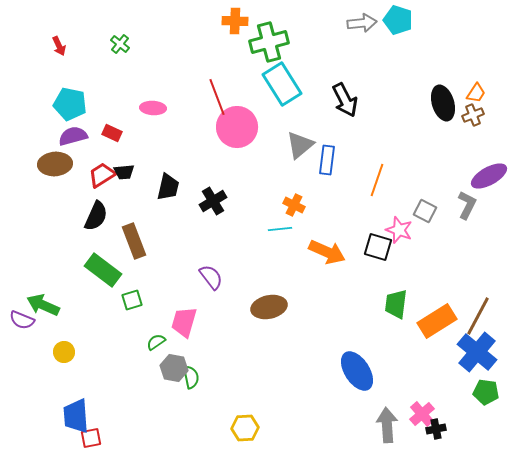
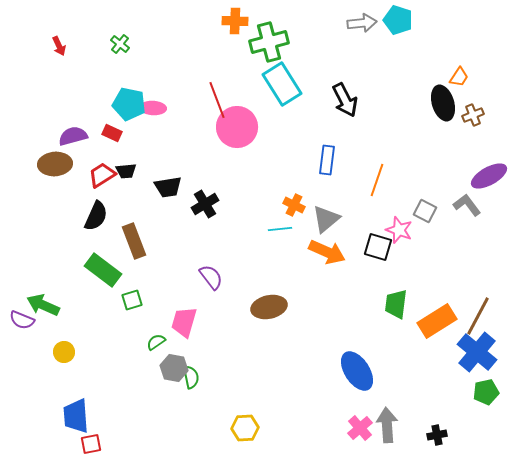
orange trapezoid at (476, 93): moved 17 px left, 16 px up
red line at (217, 97): moved 3 px down
cyan pentagon at (70, 104): moved 59 px right
gray triangle at (300, 145): moved 26 px right, 74 px down
black trapezoid at (124, 172): moved 2 px right, 1 px up
black trapezoid at (168, 187): rotated 68 degrees clockwise
black cross at (213, 201): moved 8 px left, 3 px down
gray L-shape at (467, 205): rotated 64 degrees counterclockwise
green pentagon at (486, 392): rotated 20 degrees counterclockwise
pink cross at (422, 414): moved 62 px left, 14 px down
black cross at (436, 429): moved 1 px right, 6 px down
red square at (91, 438): moved 6 px down
